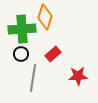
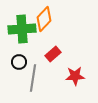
orange diamond: moved 1 px left, 2 px down; rotated 25 degrees clockwise
black circle: moved 2 px left, 8 px down
red star: moved 3 px left
